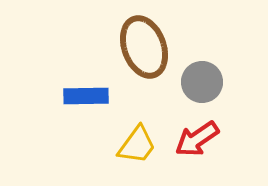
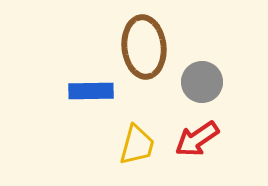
brown ellipse: rotated 14 degrees clockwise
blue rectangle: moved 5 px right, 5 px up
yellow trapezoid: rotated 21 degrees counterclockwise
